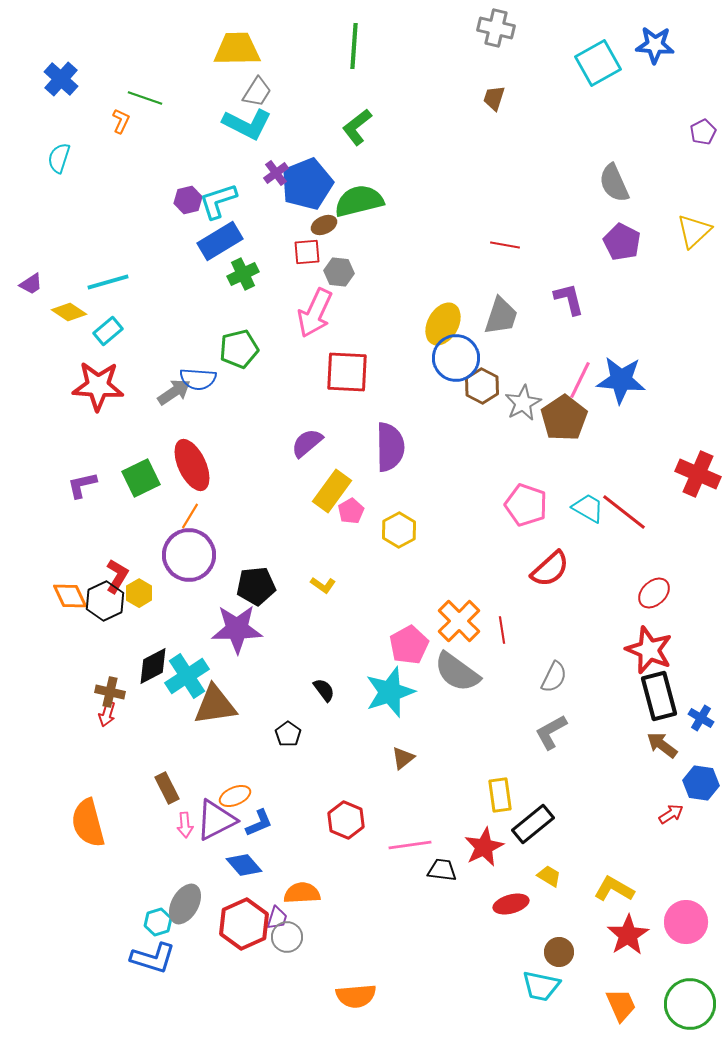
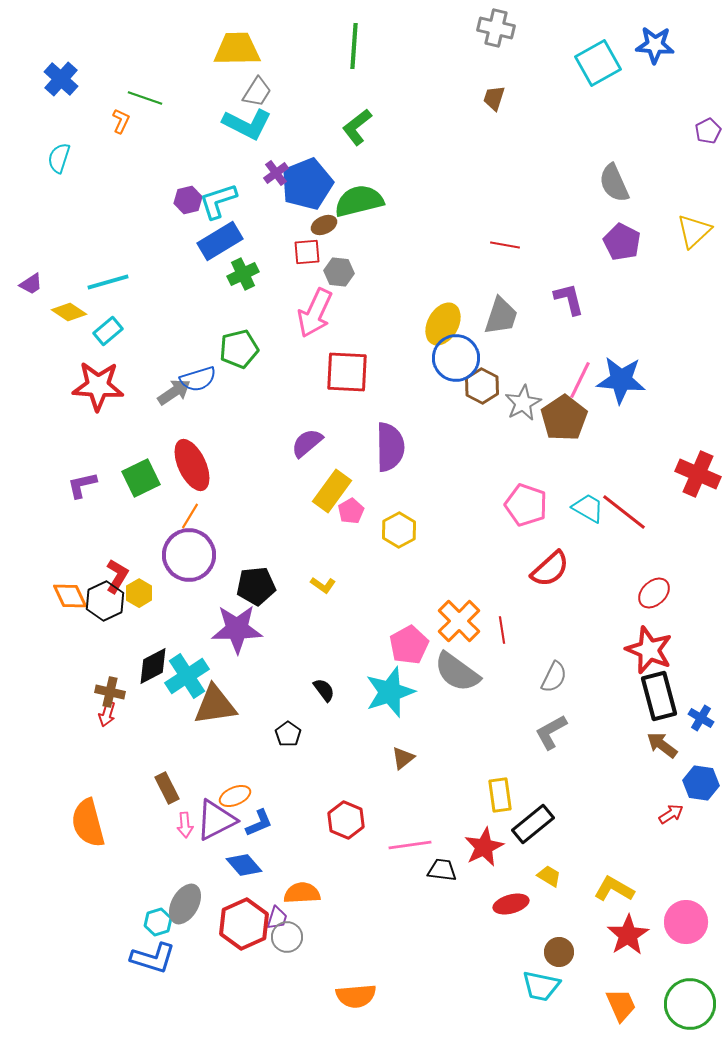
purple pentagon at (703, 132): moved 5 px right, 1 px up
blue semicircle at (198, 379): rotated 21 degrees counterclockwise
